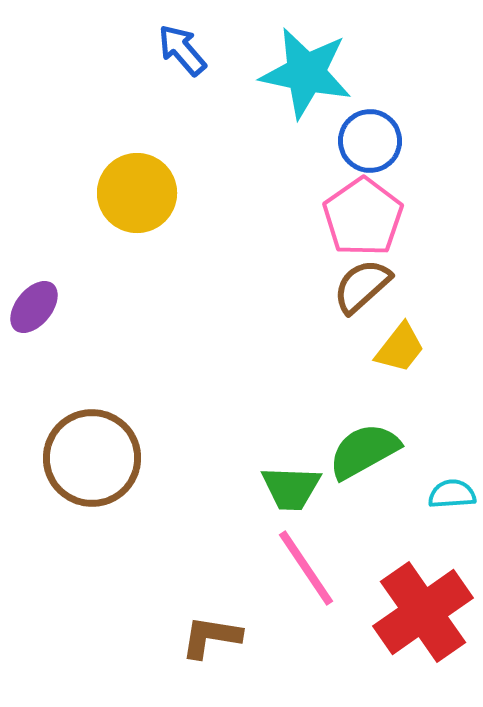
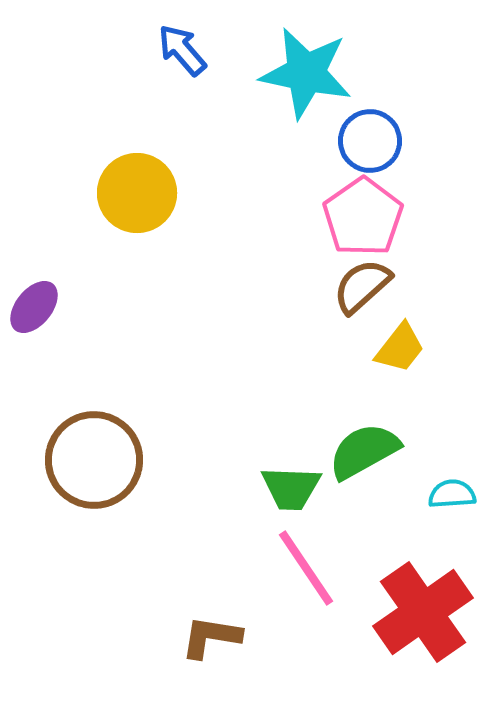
brown circle: moved 2 px right, 2 px down
